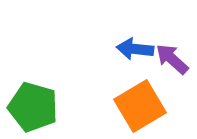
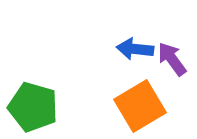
purple arrow: rotated 12 degrees clockwise
